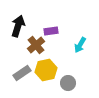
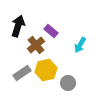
purple rectangle: rotated 48 degrees clockwise
